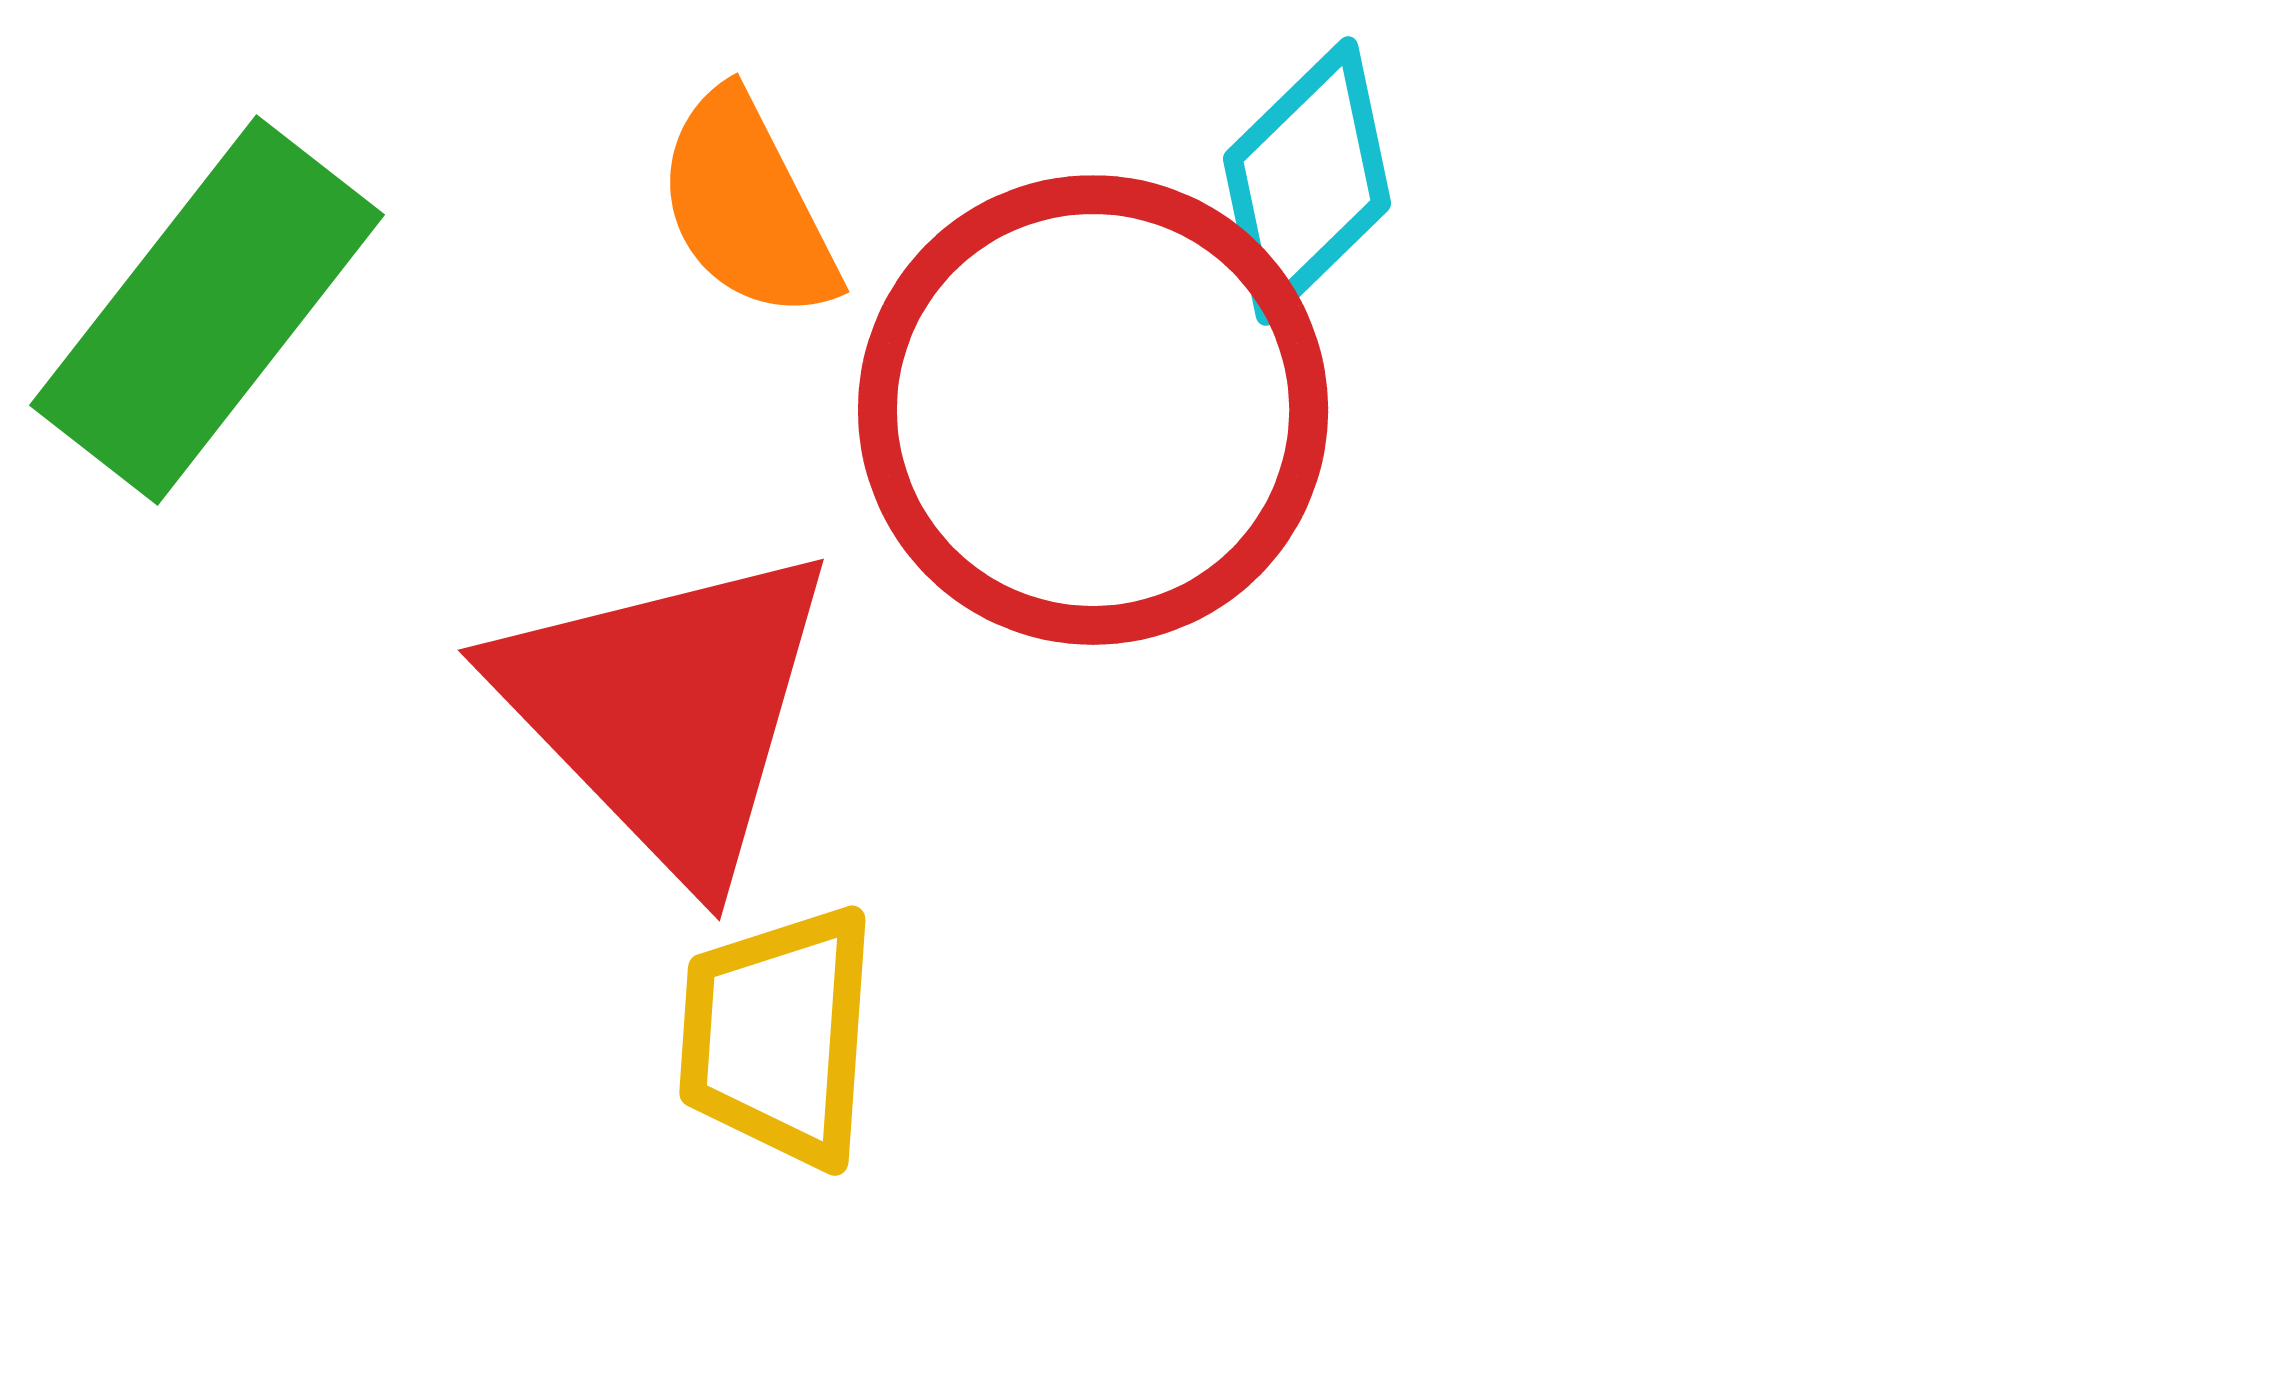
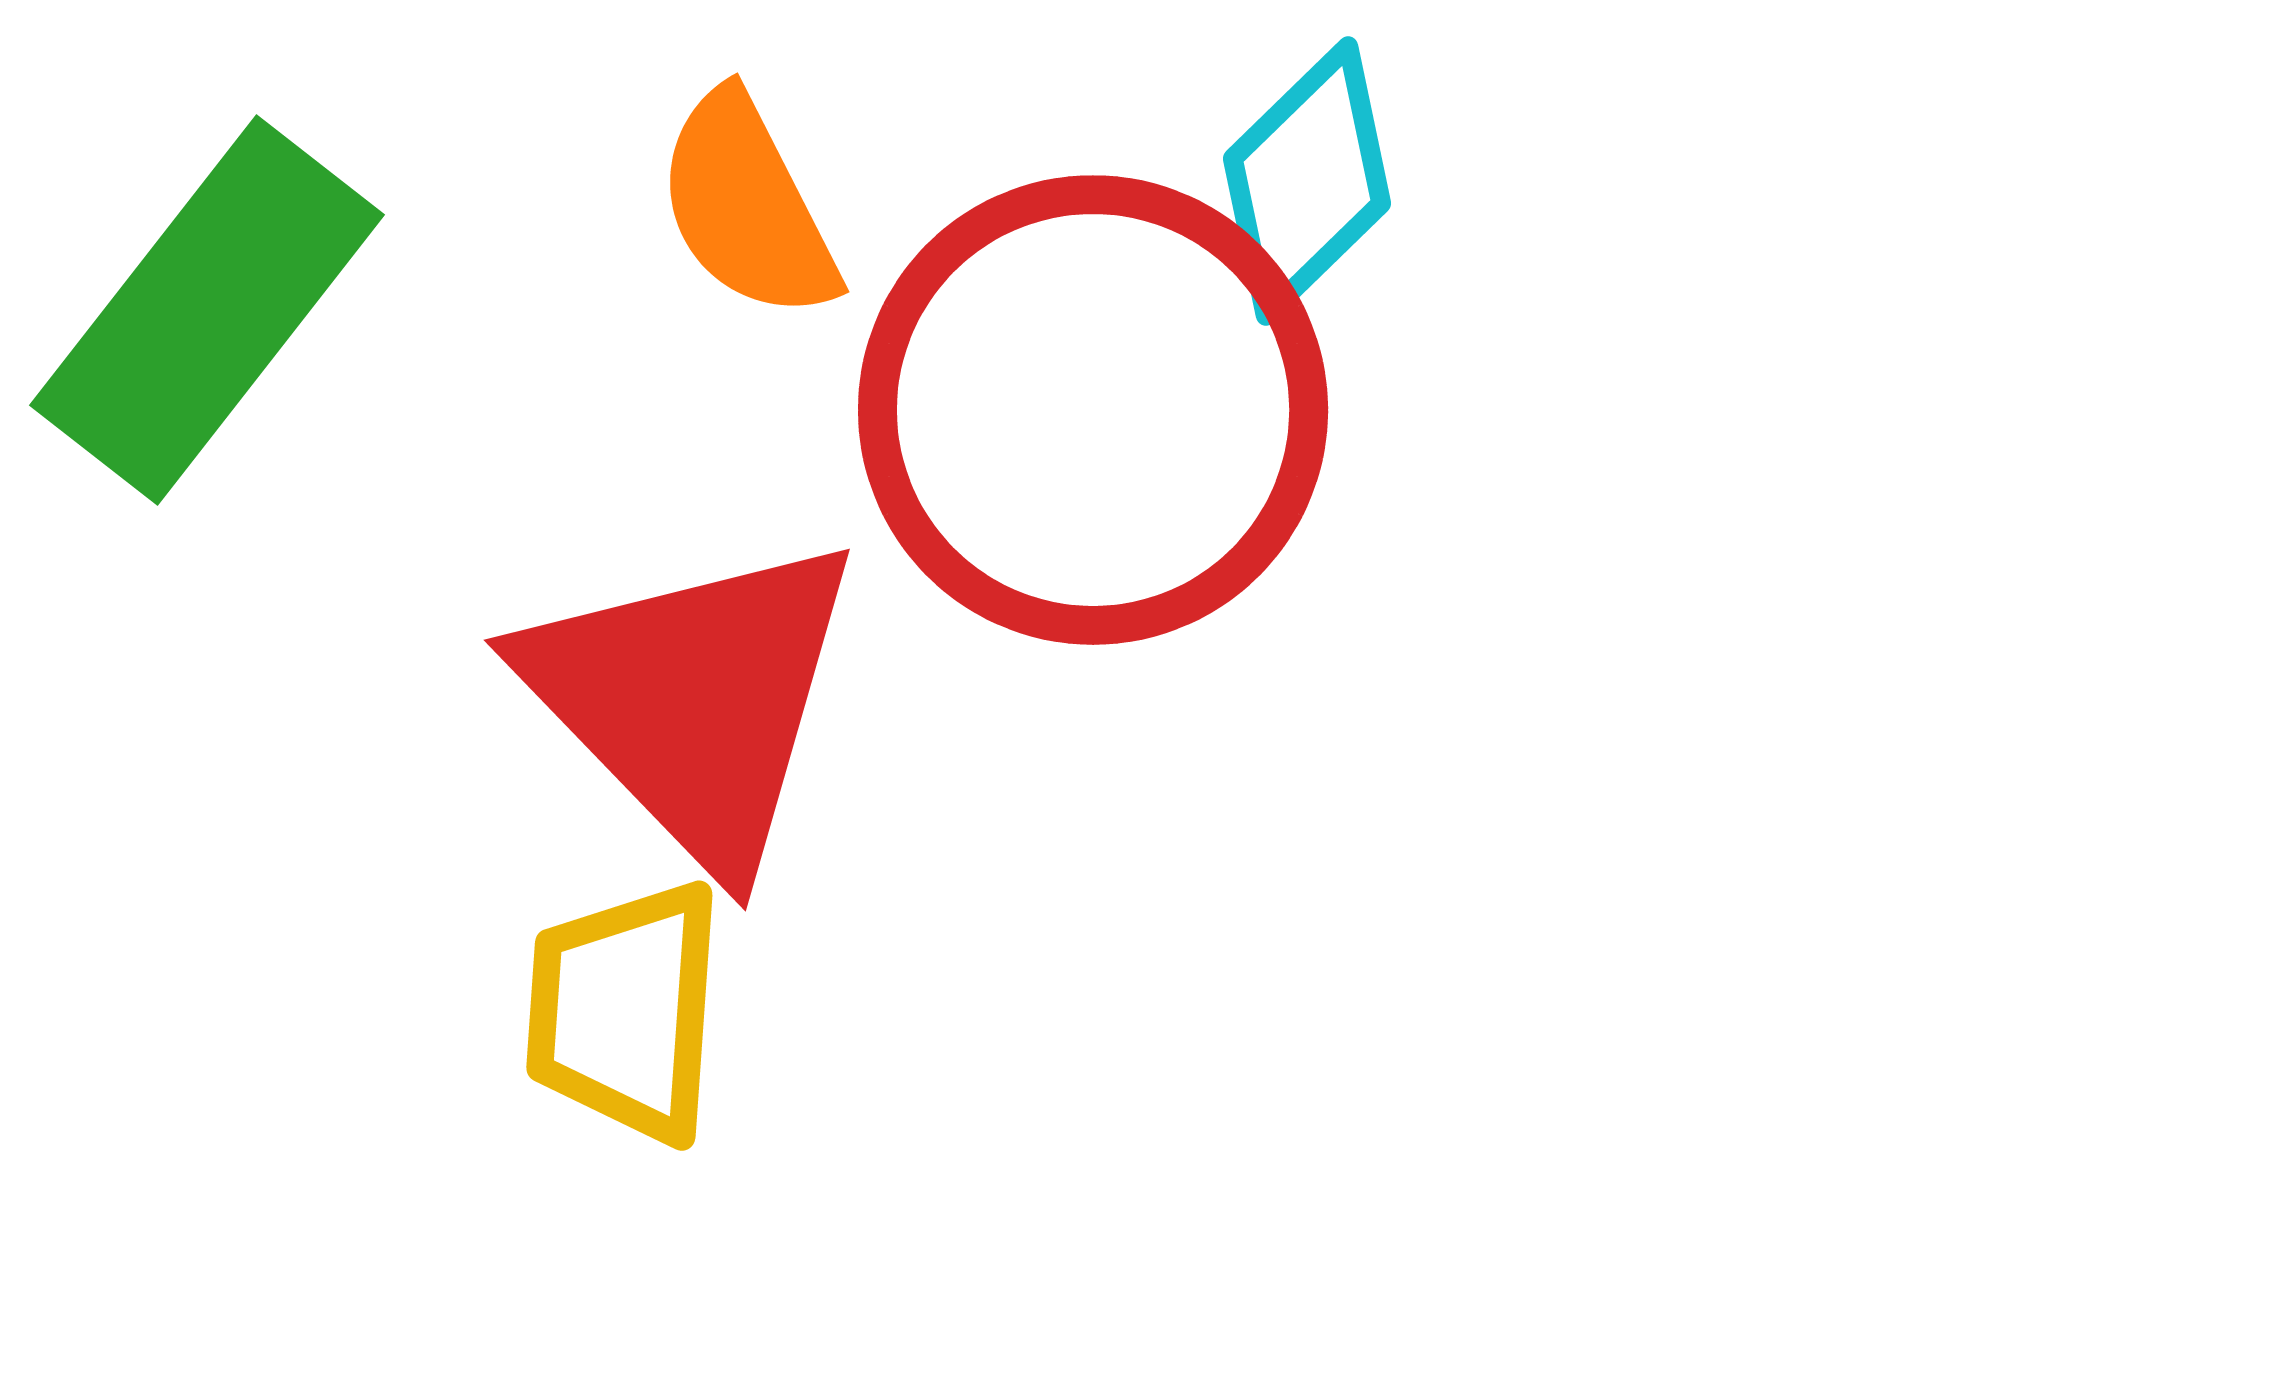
red triangle: moved 26 px right, 10 px up
yellow trapezoid: moved 153 px left, 25 px up
